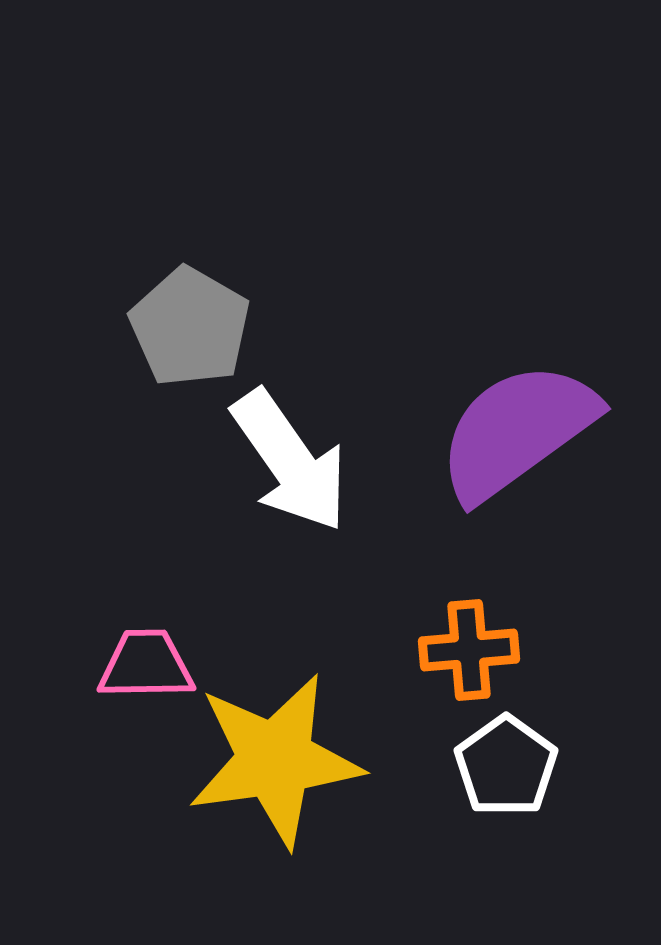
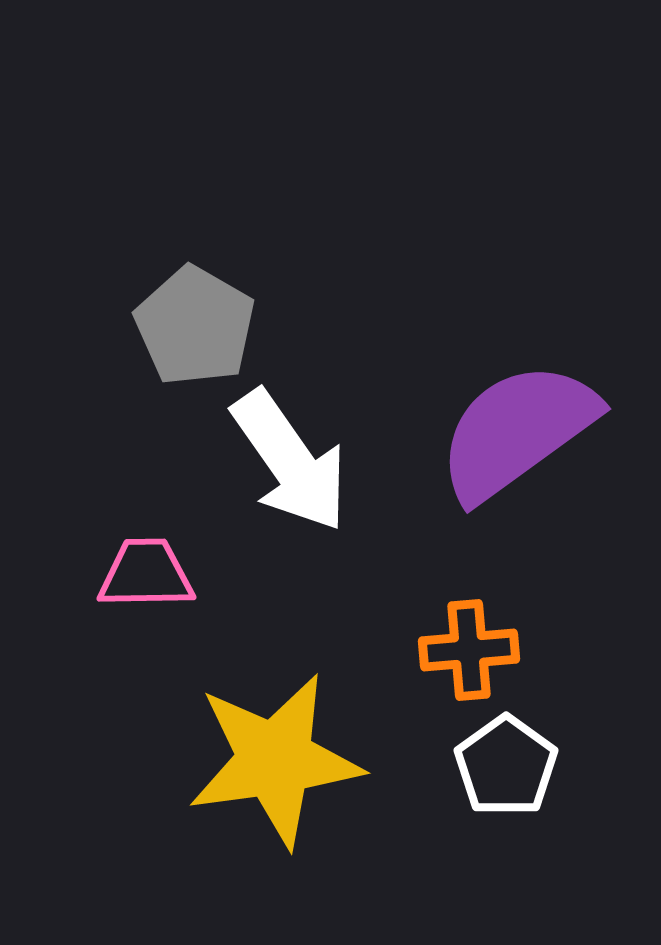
gray pentagon: moved 5 px right, 1 px up
pink trapezoid: moved 91 px up
